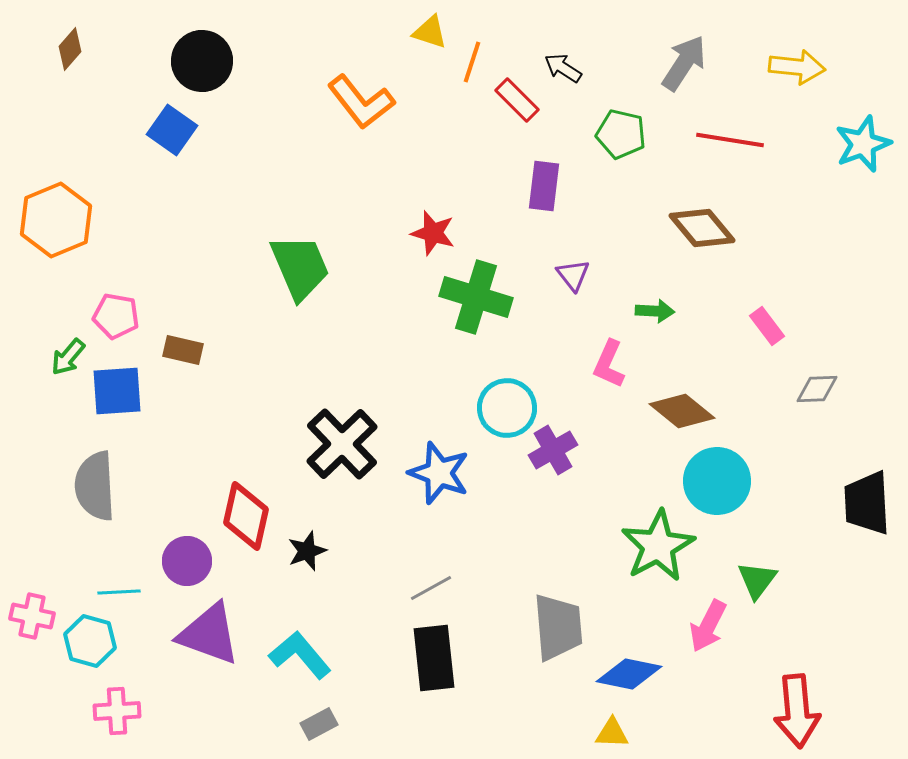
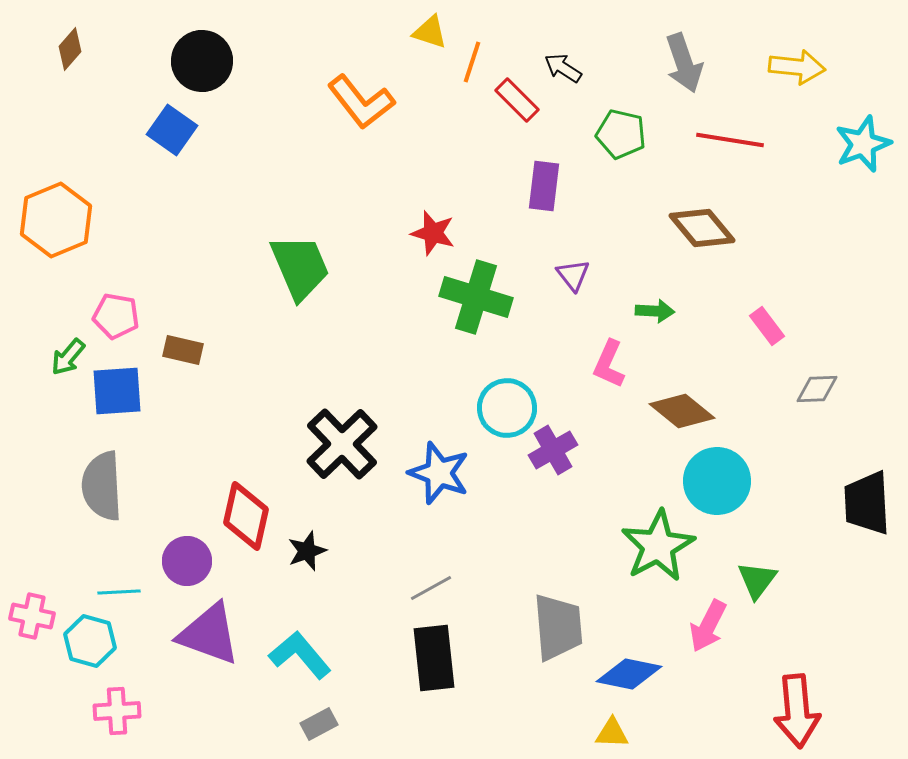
gray arrow at (684, 63): rotated 128 degrees clockwise
gray semicircle at (95, 486): moved 7 px right
